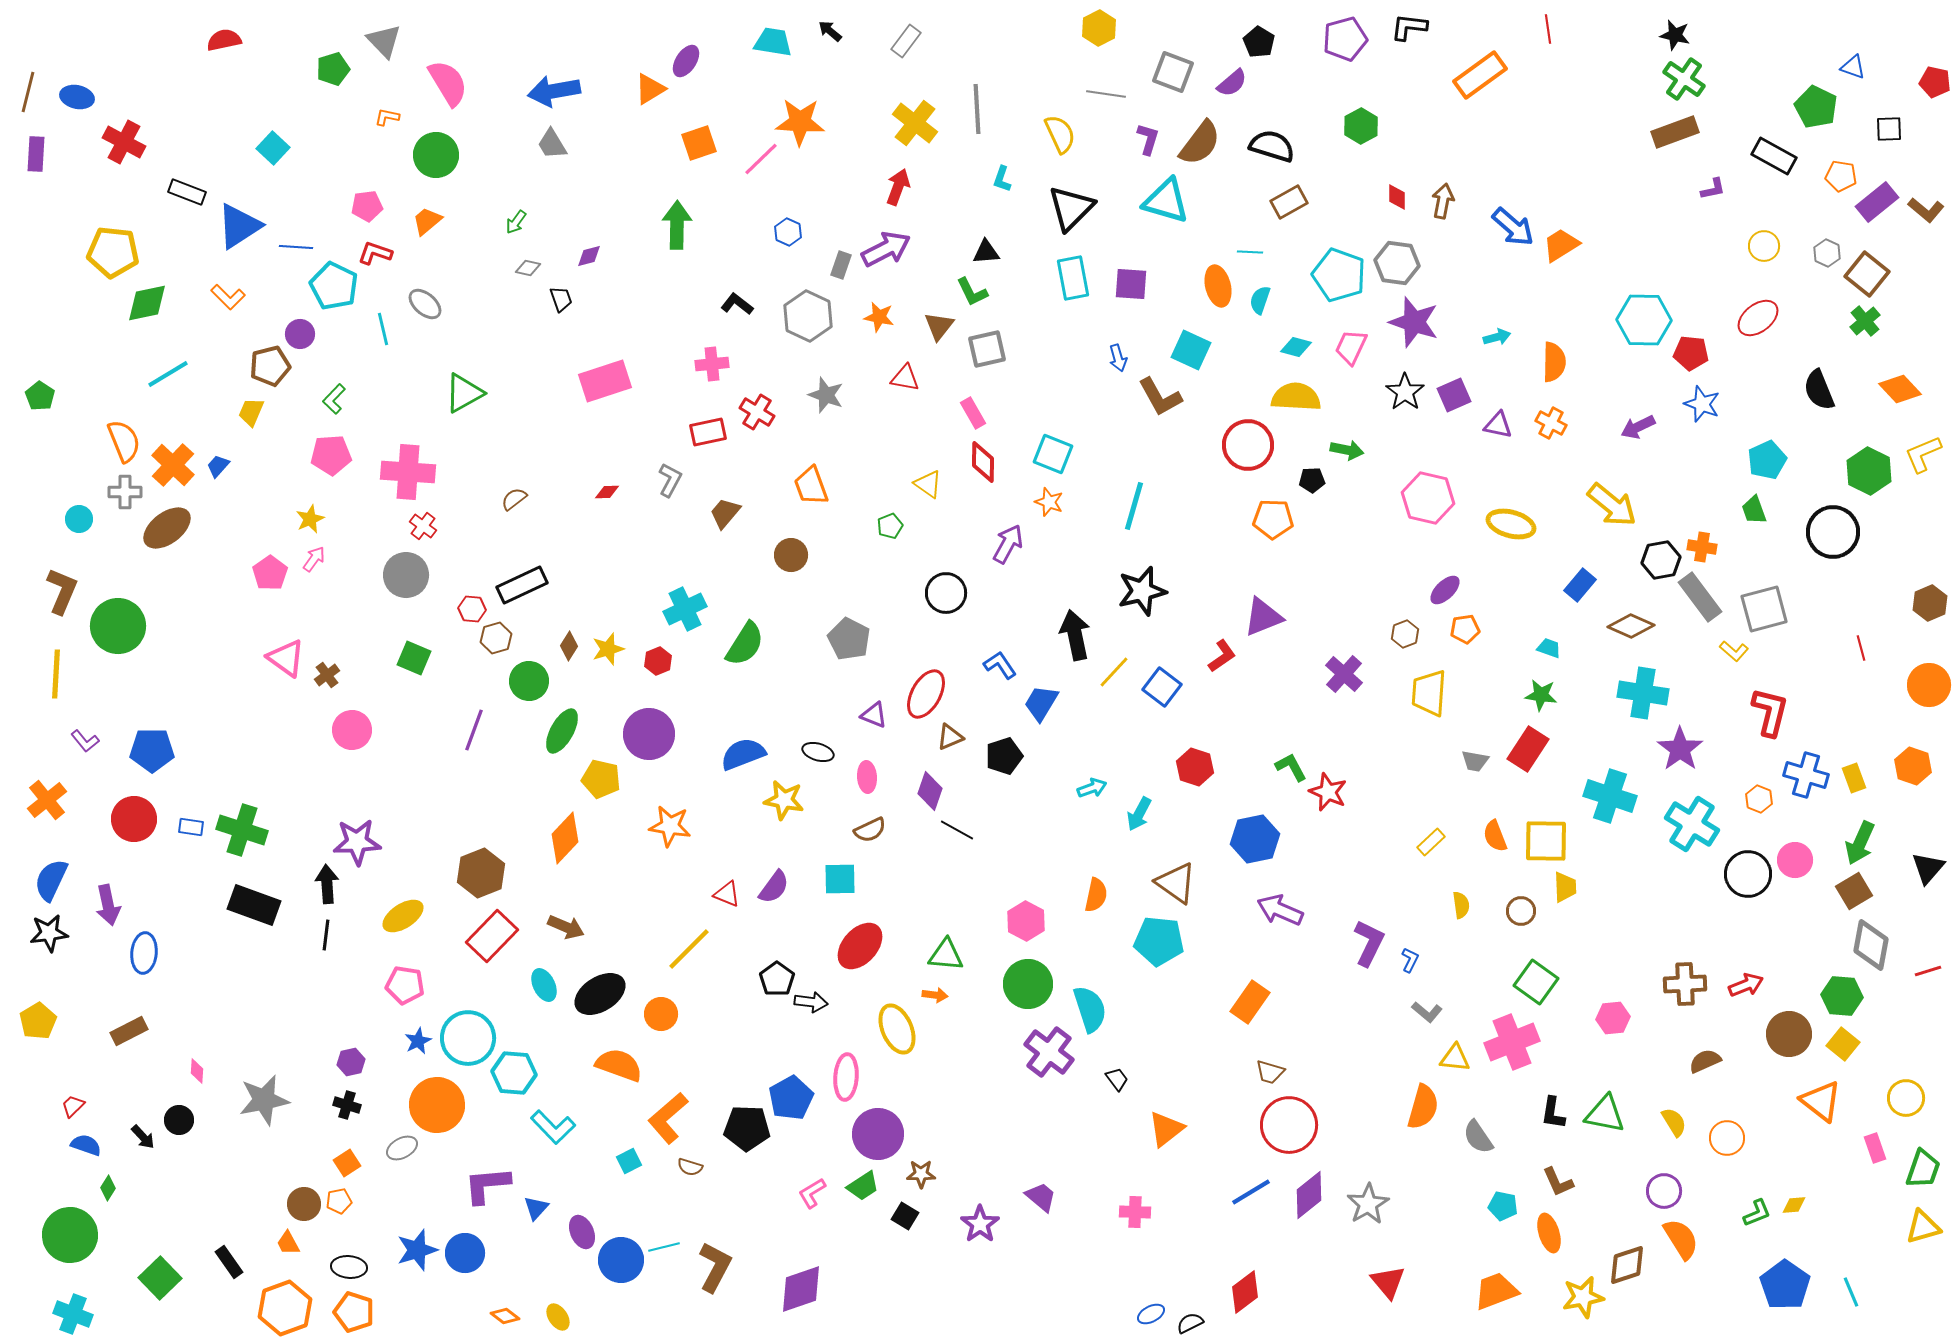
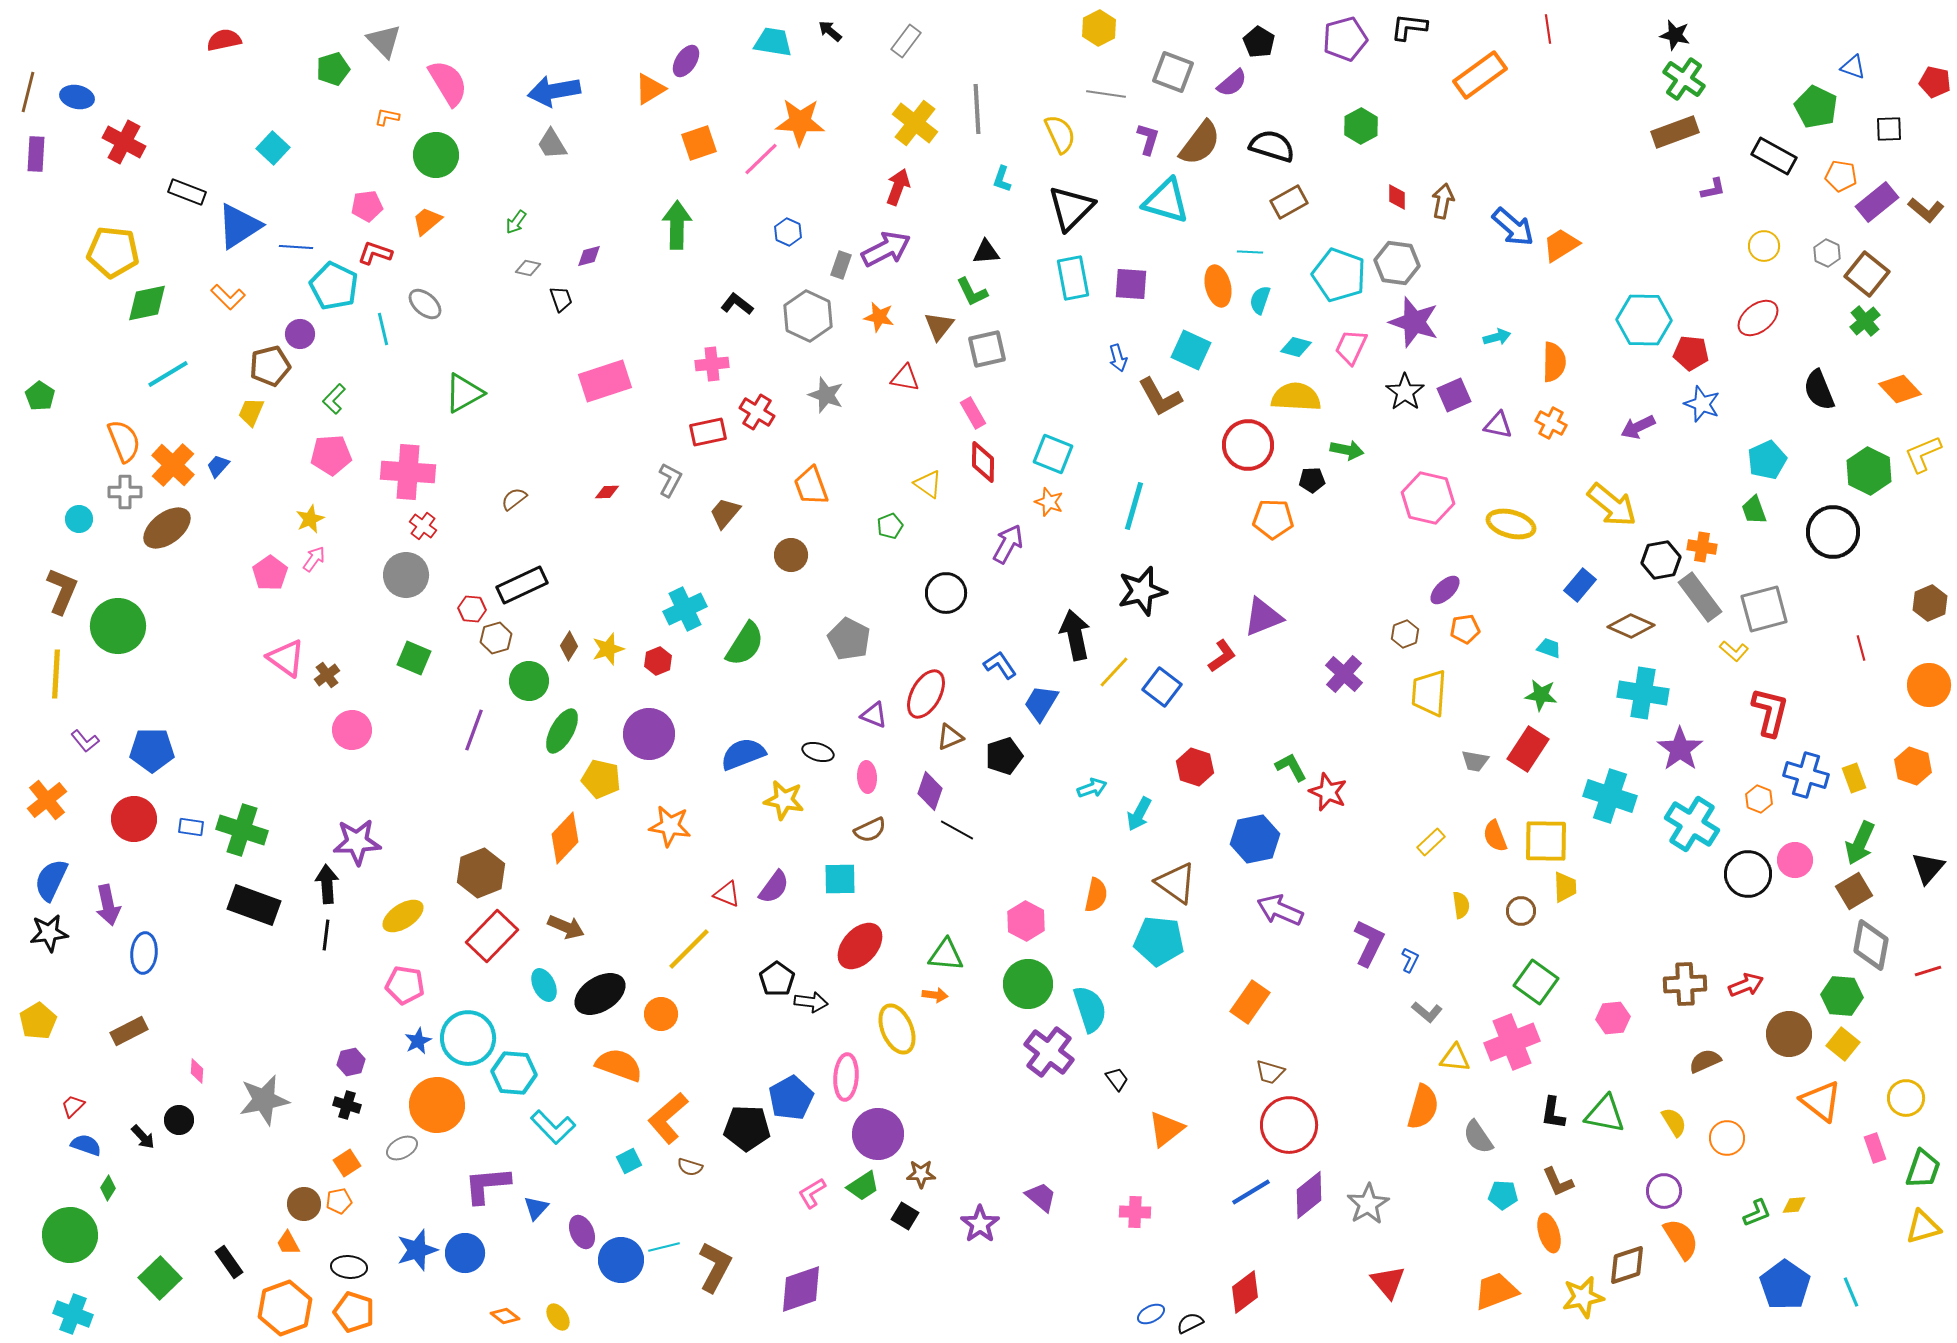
cyan pentagon at (1503, 1206): moved 11 px up; rotated 8 degrees counterclockwise
